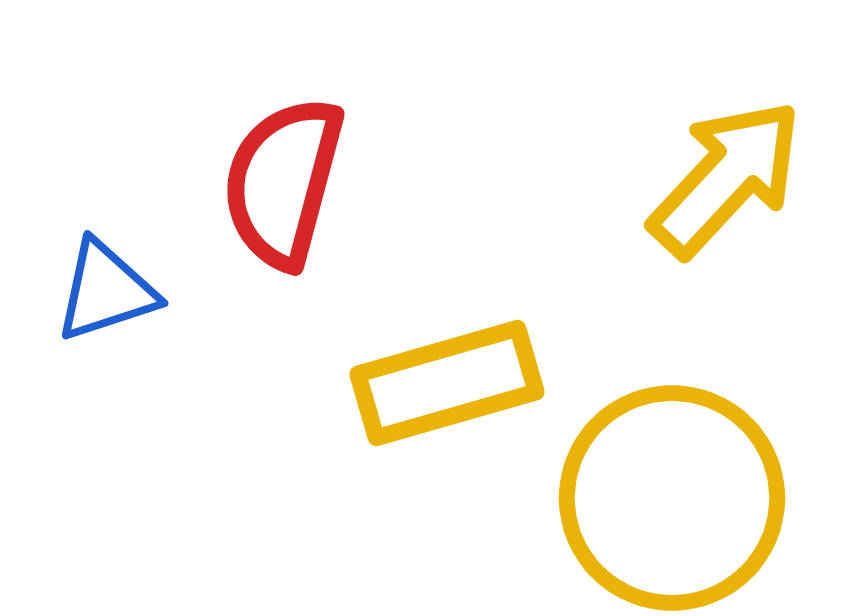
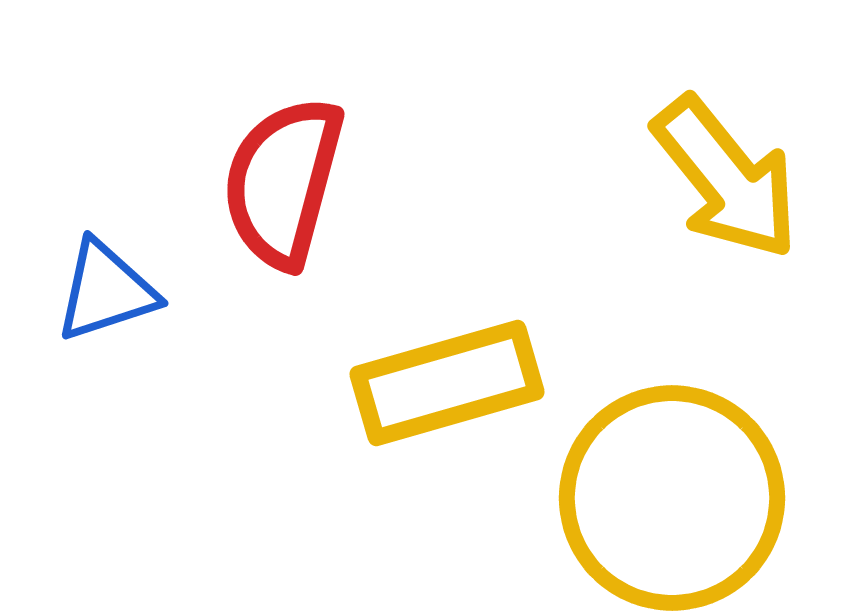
yellow arrow: rotated 98 degrees clockwise
